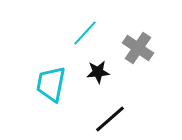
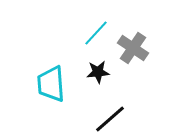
cyan line: moved 11 px right
gray cross: moved 5 px left
cyan trapezoid: rotated 15 degrees counterclockwise
